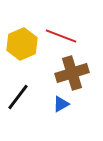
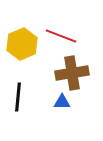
brown cross: rotated 8 degrees clockwise
black line: rotated 32 degrees counterclockwise
blue triangle: moved 1 px right, 2 px up; rotated 30 degrees clockwise
